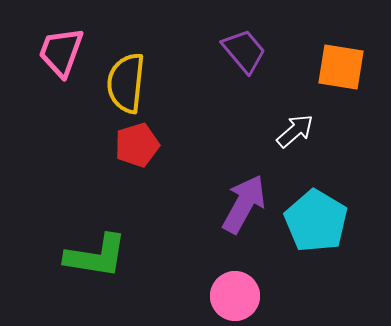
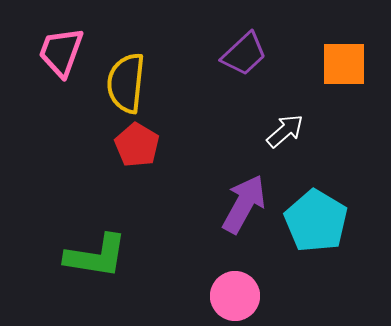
purple trapezoid: moved 3 px down; rotated 87 degrees clockwise
orange square: moved 3 px right, 3 px up; rotated 9 degrees counterclockwise
white arrow: moved 10 px left
red pentagon: rotated 24 degrees counterclockwise
